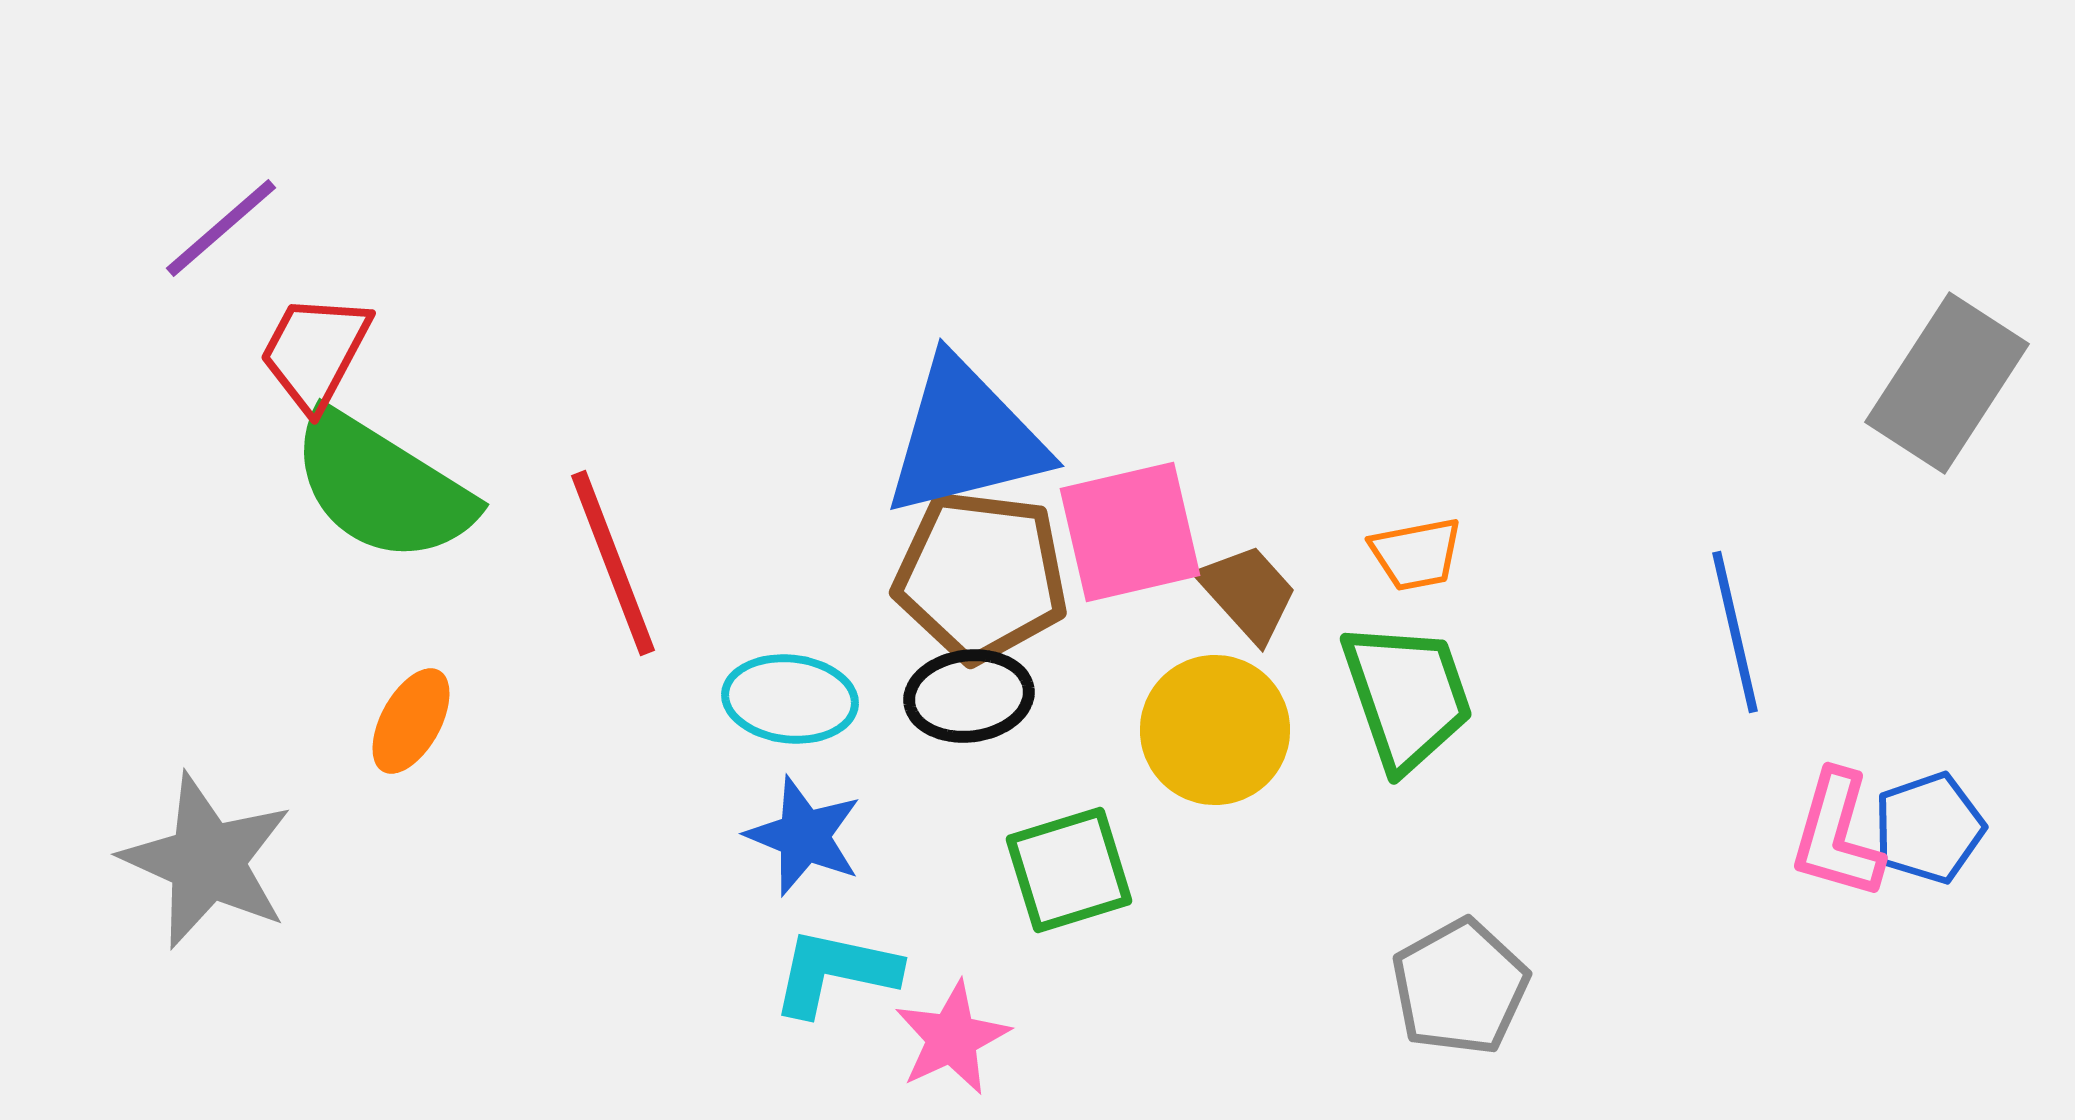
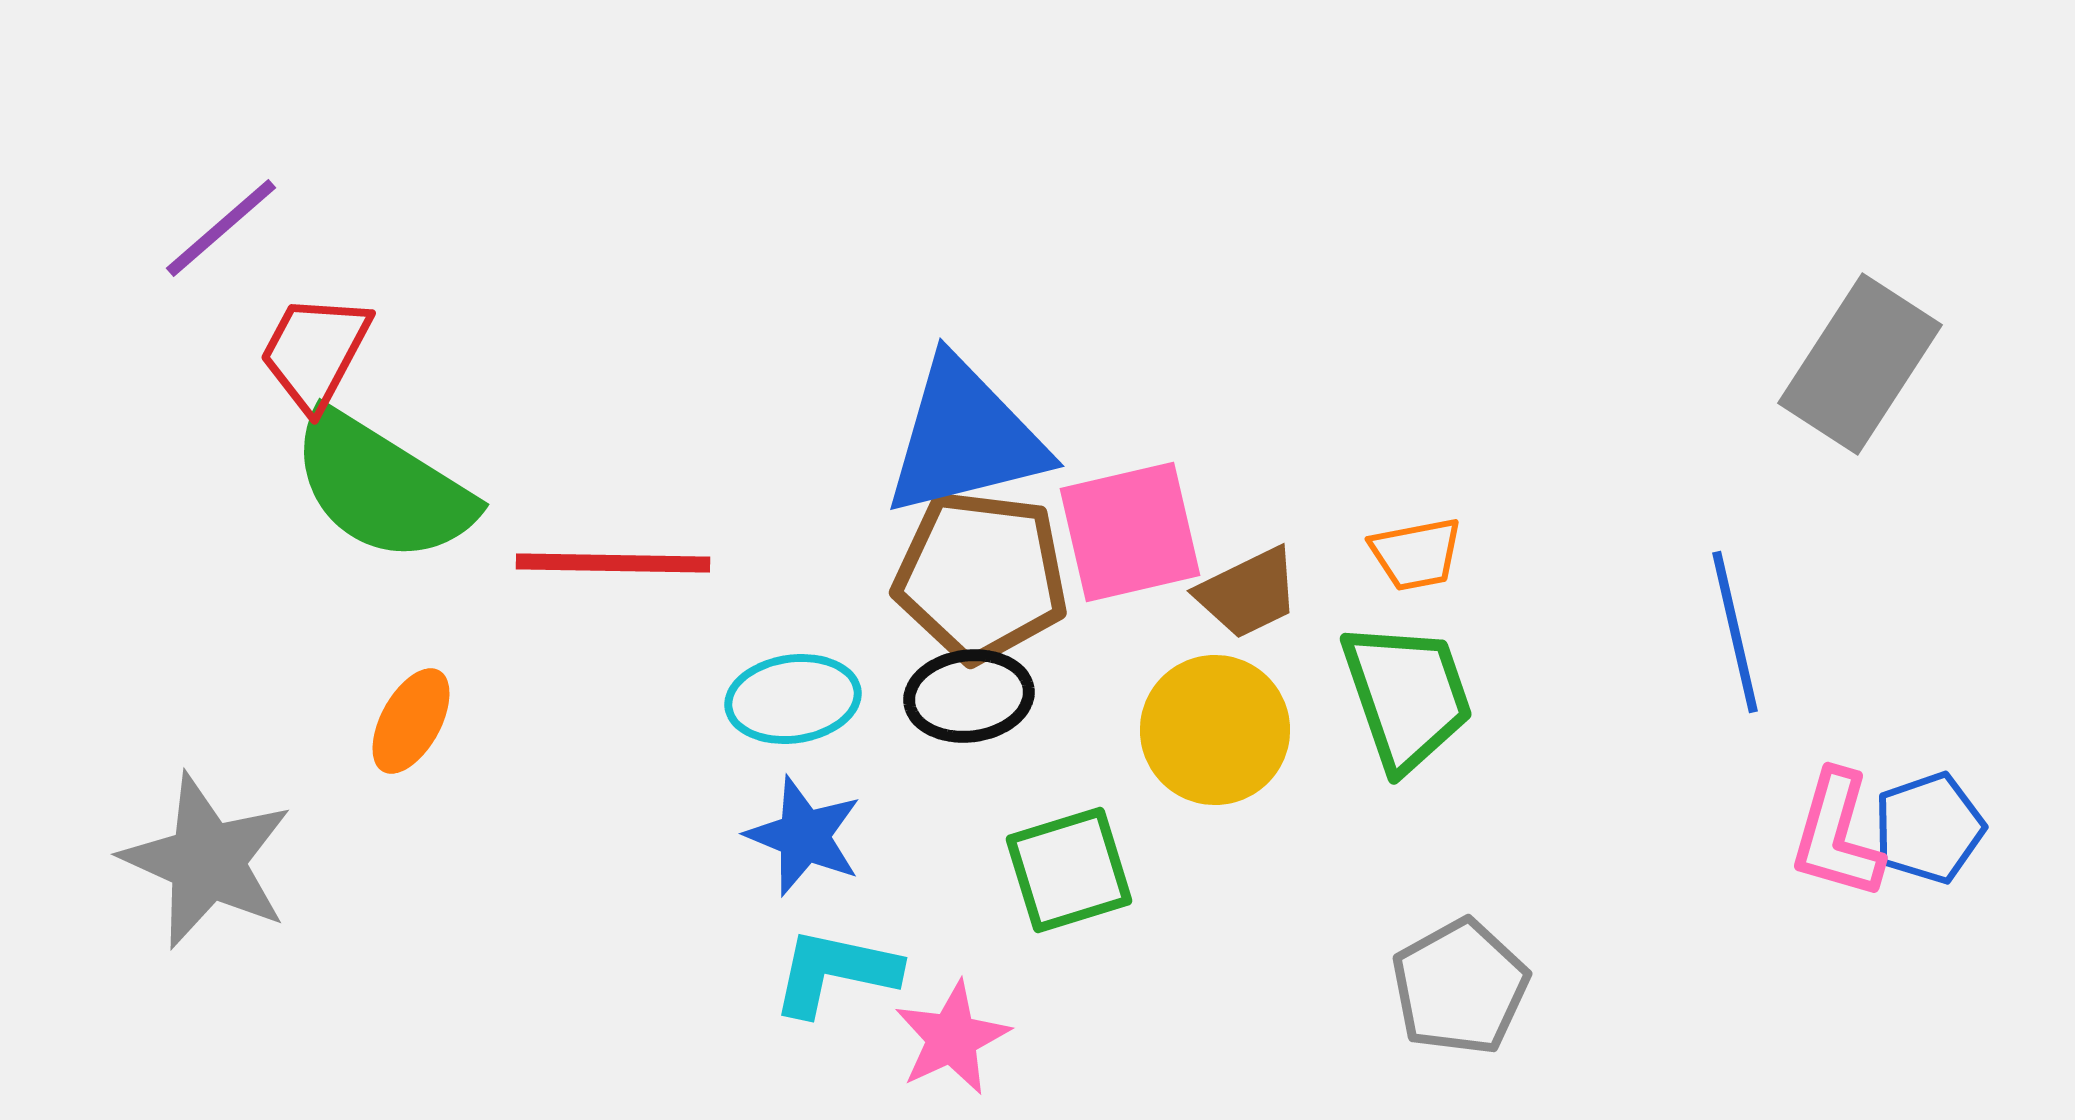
gray rectangle: moved 87 px left, 19 px up
red line: rotated 68 degrees counterclockwise
brown trapezoid: rotated 106 degrees clockwise
cyan ellipse: moved 3 px right; rotated 14 degrees counterclockwise
